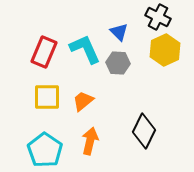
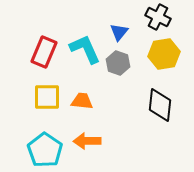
blue triangle: rotated 24 degrees clockwise
yellow hexagon: moved 1 px left, 4 px down; rotated 16 degrees clockwise
gray hexagon: rotated 15 degrees clockwise
orange trapezoid: moved 1 px left; rotated 45 degrees clockwise
black diamond: moved 16 px right, 26 px up; rotated 20 degrees counterclockwise
orange arrow: moved 3 px left; rotated 104 degrees counterclockwise
